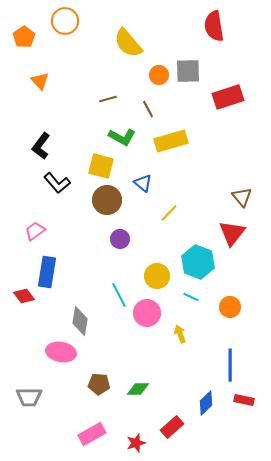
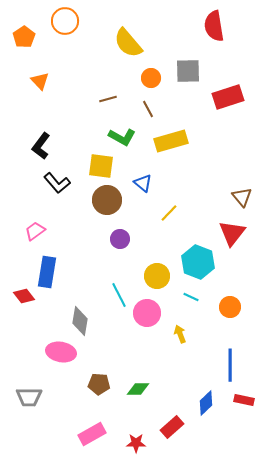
orange circle at (159, 75): moved 8 px left, 3 px down
yellow square at (101, 166): rotated 8 degrees counterclockwise
red star at (136, 443): rotated 18 degrees clockwise
